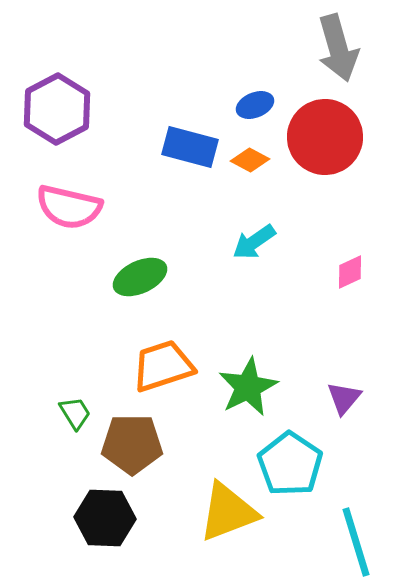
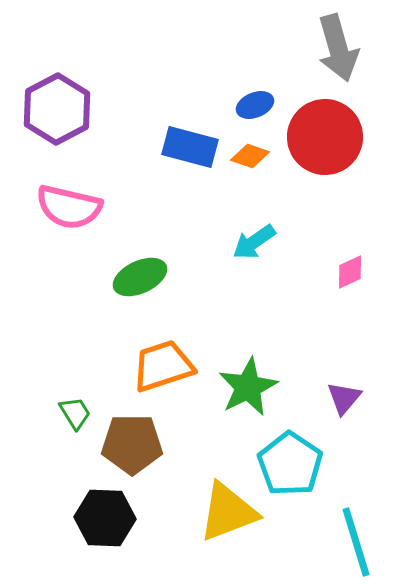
orange diamond: moved 4 px up; rotated 9 degrees counterclockwise
